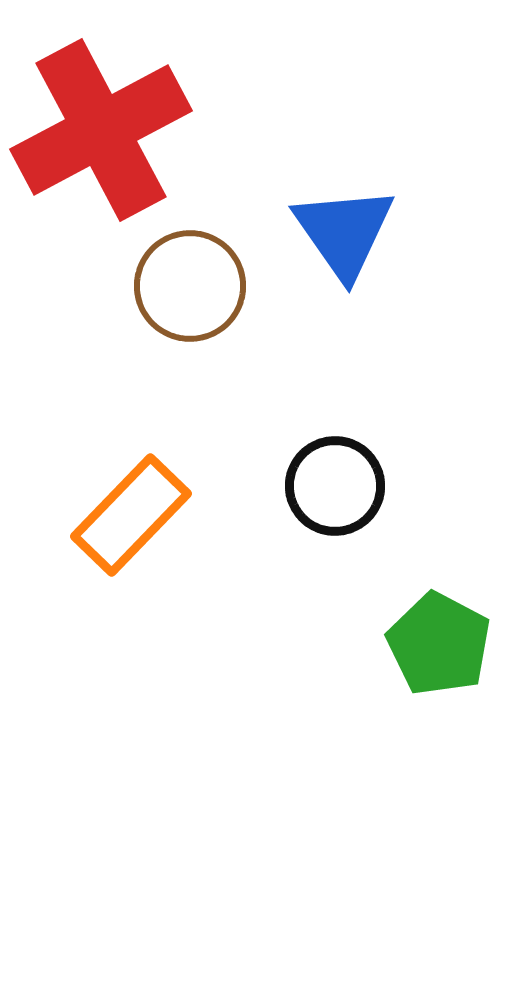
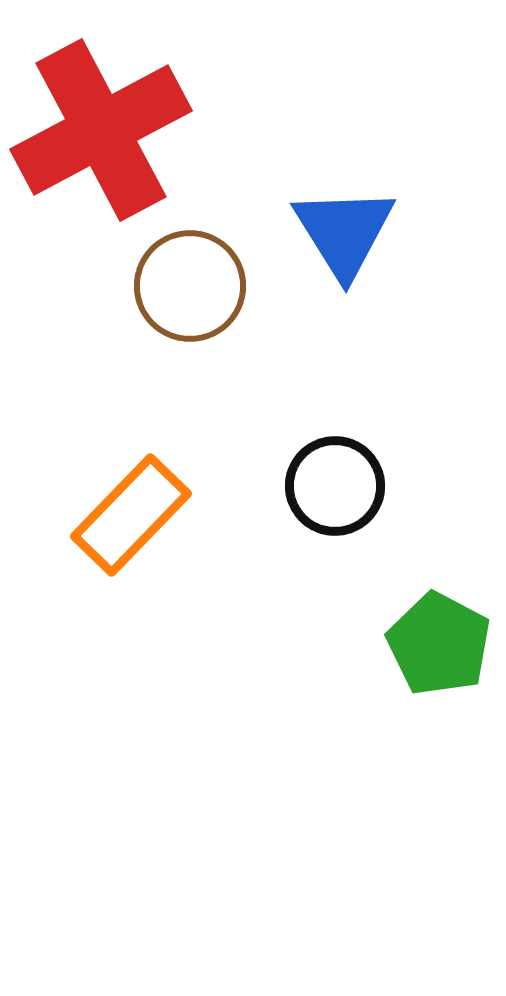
blue triangle: rotated 3 degrees clockwise
